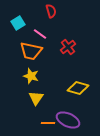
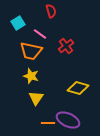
red cross: moved 2 px left, 1 px up
